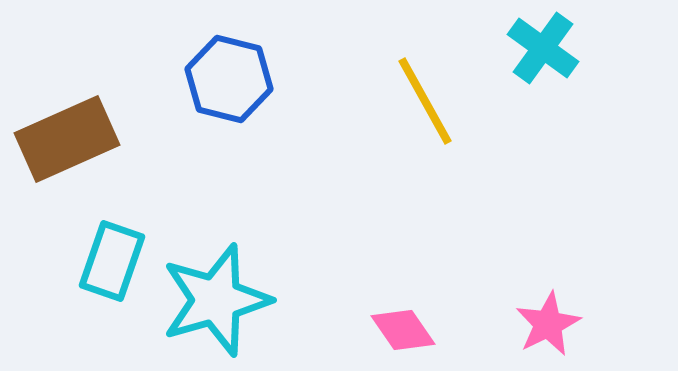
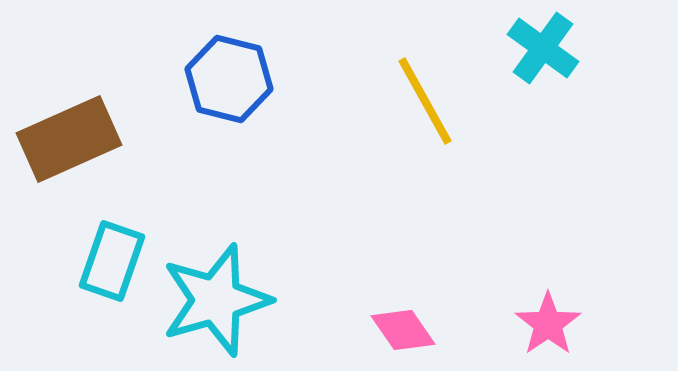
brown rectangle: moved 2 px right
pink star: rotated 8 degrees counterclockwise
